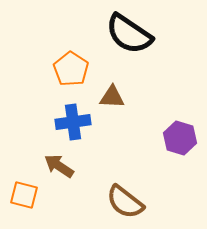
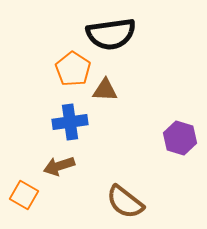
black semicircle: moved 18 px left; rotated 42 degrees counterclockwise
orange pentagon: moved 2 px right
brown triangle: moved 7 px left, 7 px up
blue cross: moved 3 px left
brown arrow: rotated 52 degrees counterclockwise
orange square: rotated 16 degrees clockwise
